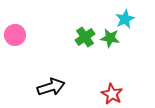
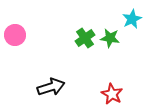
cyan star: moved 7 px right
green cross: moved 1 px down
